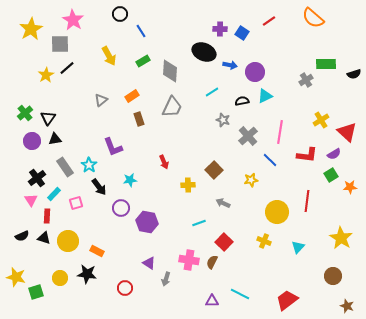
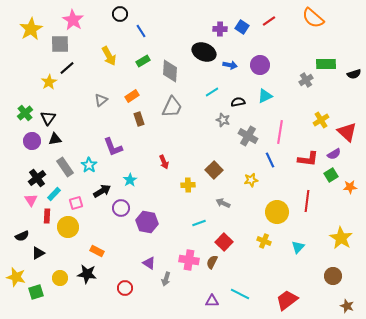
blue square at (242, 33): moved 6 px up
purple circle at (255, 72): moved 5 px right, 7 px up
yellow star at (46, 75): moved 3 px right, 7 px down
black semicircle at (242, 101): moved 4 px left, 1 px down
gray cross at (248, 136): rotated 18 degrees counterclockwise
red L-shape at (307, 155): moved 1 px right, 4 px down
blue line at (270, 160): rotated 21 degrees clockwise
cyan star at (130, 180): rotated 24 degrees counterclockwise
black arrow at (99, 187): moved 3 px right, 4 px down; rotated 84 degrees counterclockwise
black triangle at (44, 238): moved 6 px left, 15 px down; rotated 48 degrees counterclockwise
yellow circle at (68, 241): moved 14 px up
